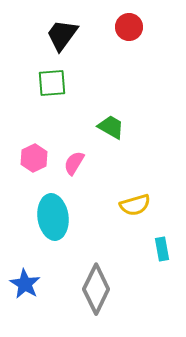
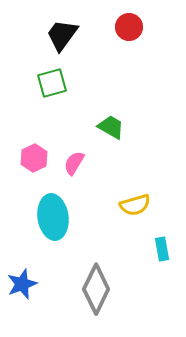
green square: rotated 12 degrees counterclockwise
blue star: moved 3 px left; rotated 20 degrees clockwise
